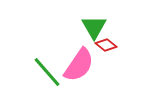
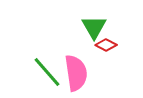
red diamond: rotated 10 degrees counterclockwise
pink semicircle: moved 3 px left, 8 px down; rotated 42 degrees counterclockwise
